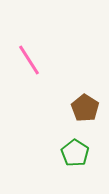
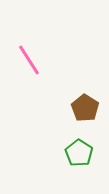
green pentagon: moved 4 px right
